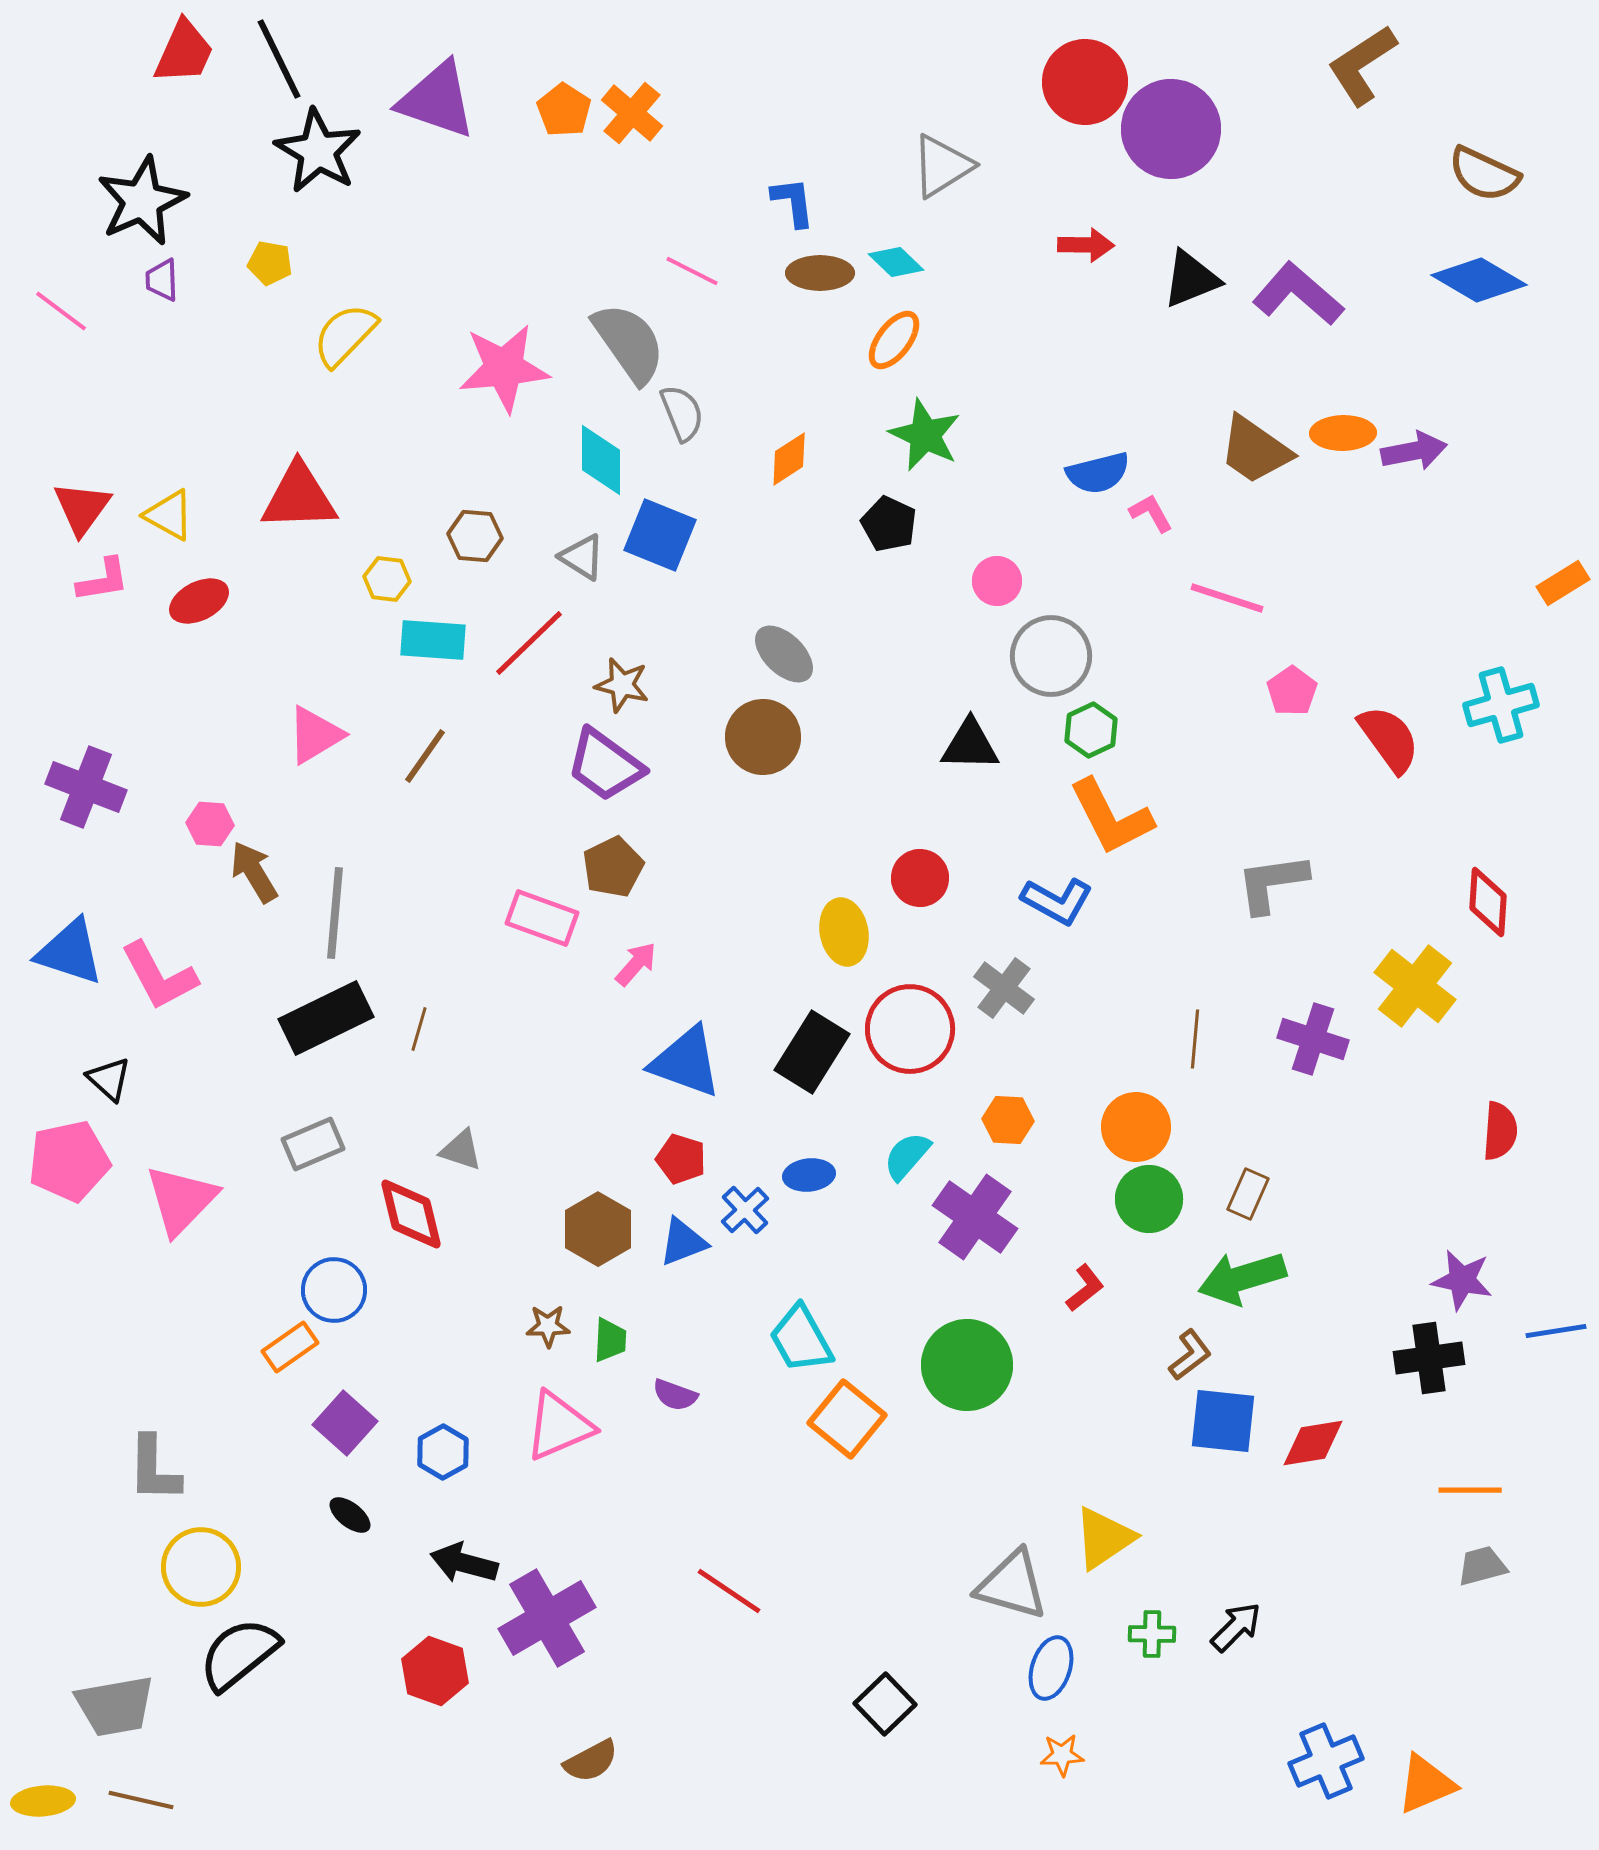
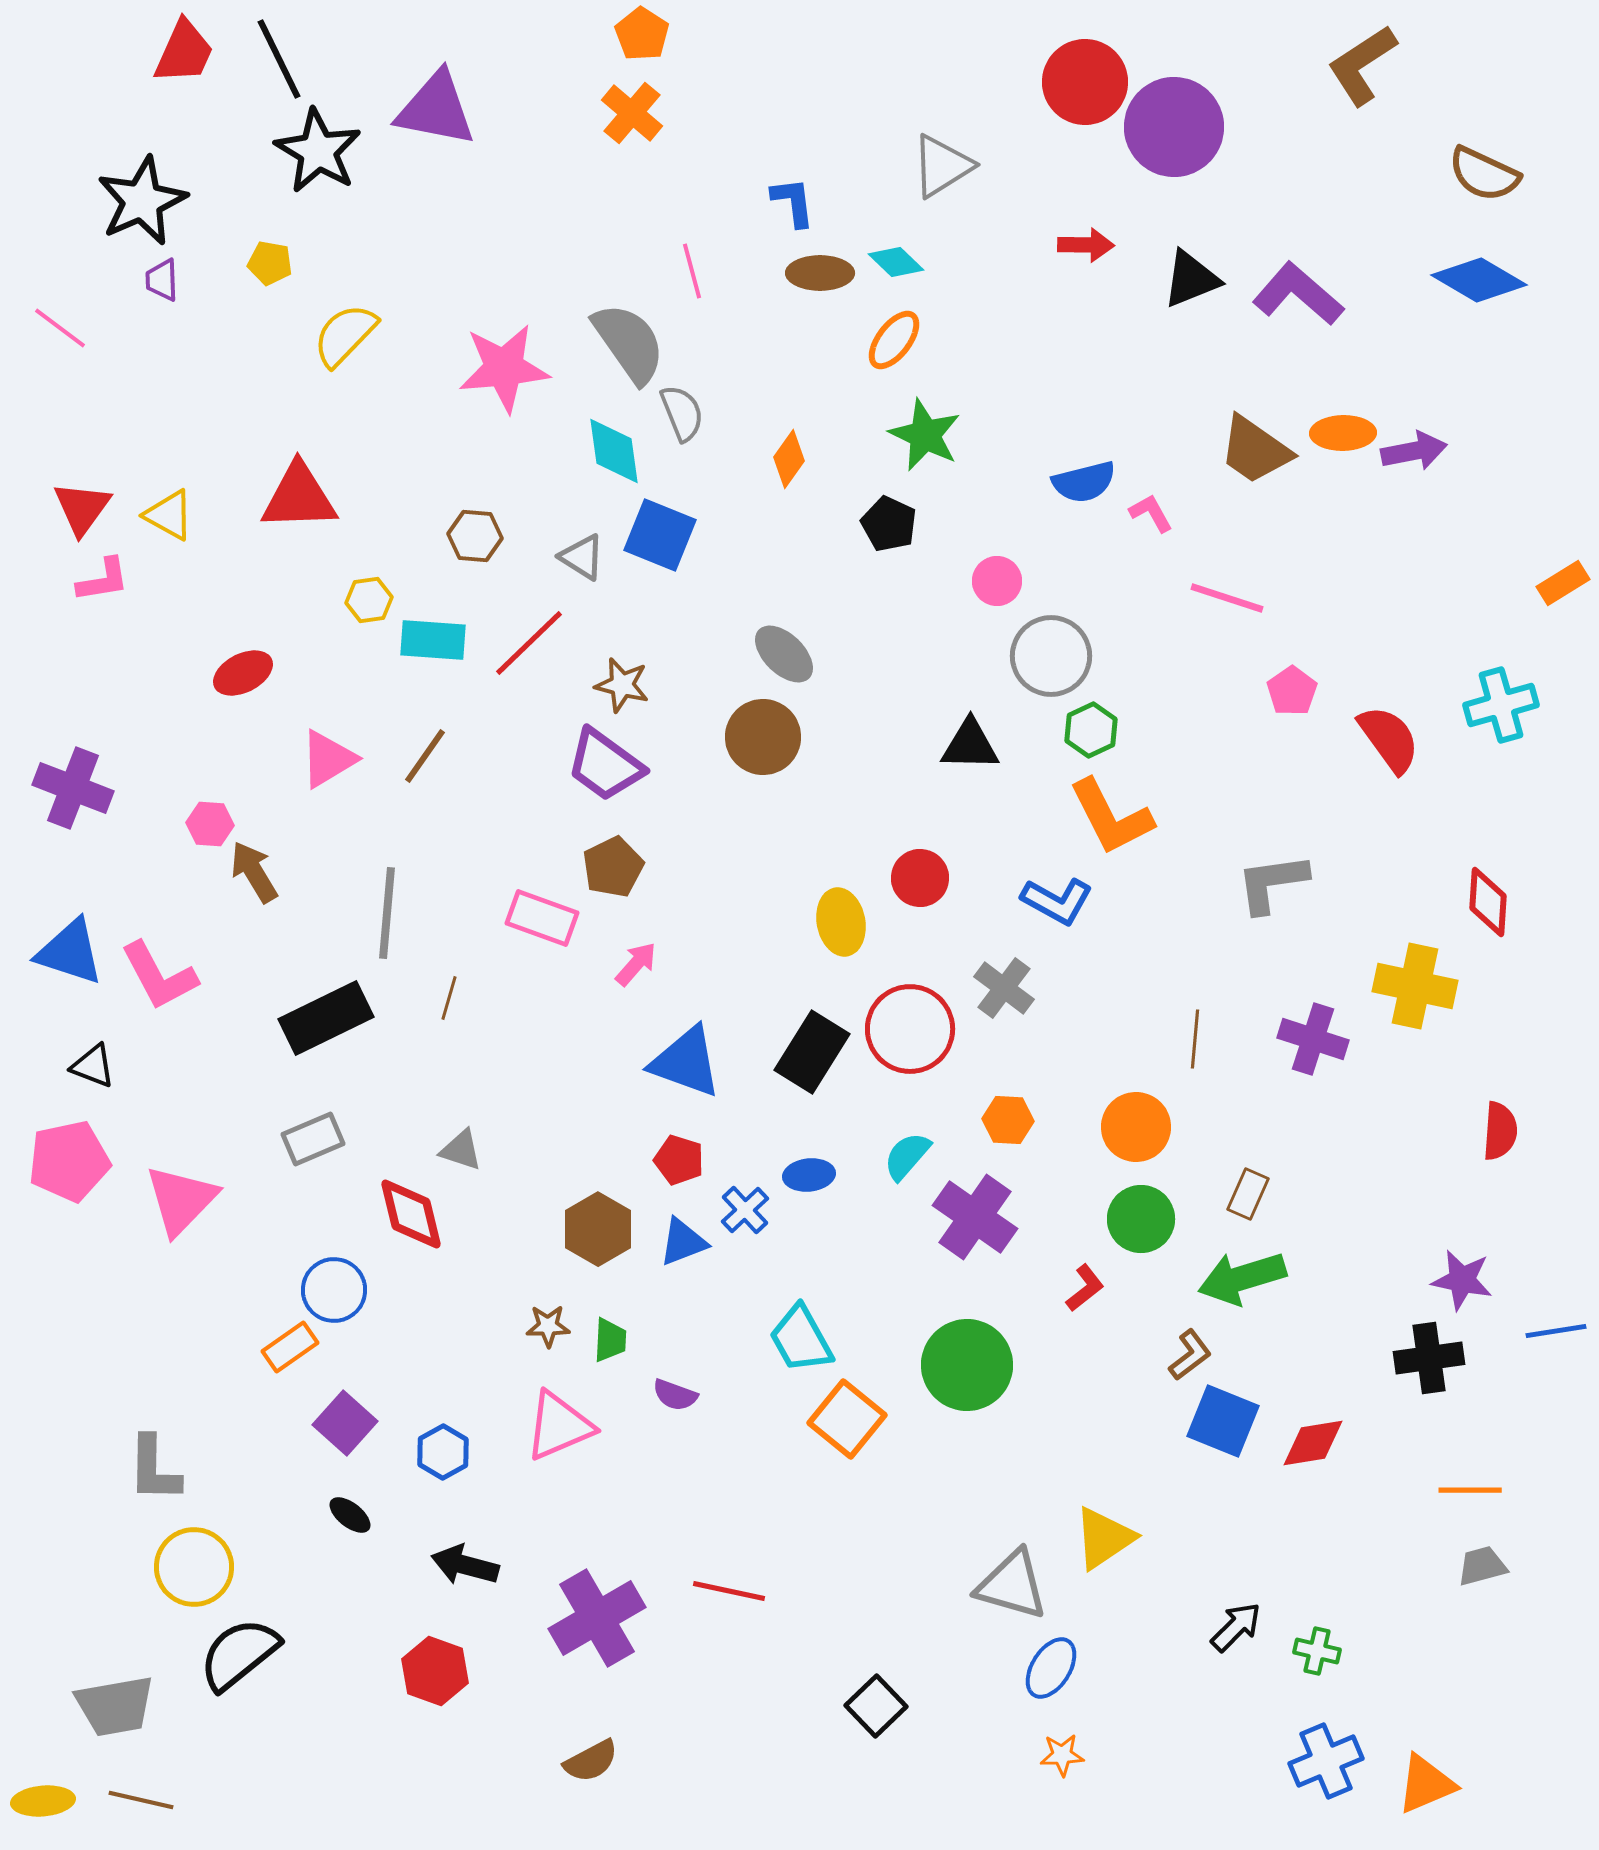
purple triangle at (437, 100): moved 1 px left, 9 px down; rotated 8 degrees counterclockwise
orange pentagon at (564, 110): moved 78 px right, 76 px up
purple circle at (1171, 129): moved 3 px right, 2 px up
pink line at (692, 271): rotated 48 degrees clockwise
pink line at (61, 311): moved 1 px left, 17 px down
orange diamond at (789, 459): rotated 22 degrees counterclockwise
cyan diamond at (601, 460): moved 13 px right, 9 px up; rotated 8 degrees counterclockwise
blue semicircle at (1098, 473): moved 14 px left, 9 px down
yellow hexagon at (387, 579): moved 18 px left, 21 px down; rotated 15 degrees counterclockwise
red ellipse at (199, 601): moved 44 px right, 72 px down
pink triangle at (315, 735): moved 13 px right, 24 px down
purple cross at (86, 787): moved 13 px left, 1 px down
gray line at (335, 913): moved 52 px right
yellow ellipse at (844, 932): moved 3 px left, 10 px up
yellow cross at (1415, 986): rotated 26 degrees counterclockwise
brown line at (419, 1029): moved 30 px right, 31 px up
black triangle at (109, 1079): moved 16 px left, 13 px up; rotated 21 degrees counterclockwise
gray rectangle at (313, 1144): moved 5 px up
red pentagon at (681, 1159): moved 2 px left, 1 px down
green circle at (1149, 1199): moved 8 px left, 20 px down
blue square at (1223, 1421): rotated 16 degrees clockwise
black arrow at (464, 1563): moved 1 px right, 2 px down
yellow circle at (201, 1567): moved 7 px left
red line at (729, 1591): rotated 22 degrees counterclockwise
purple cross at (547, 1618): moved 50 px right
green cross at (1152, 1634): moved 165 px right, 17 px down; rotated 12 degrees clockwise
blue ellipse at (1051, 1668): rotated 14 degrees clockwise
black square at (885, 1704): moved 9 px left, 2 px down
